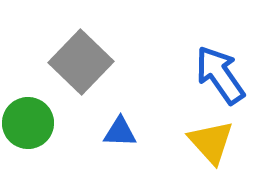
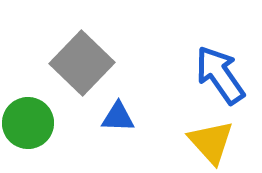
gray square: moved 1 px right, 1 px down
blue triangle: moved 2 px left, 15 px up
